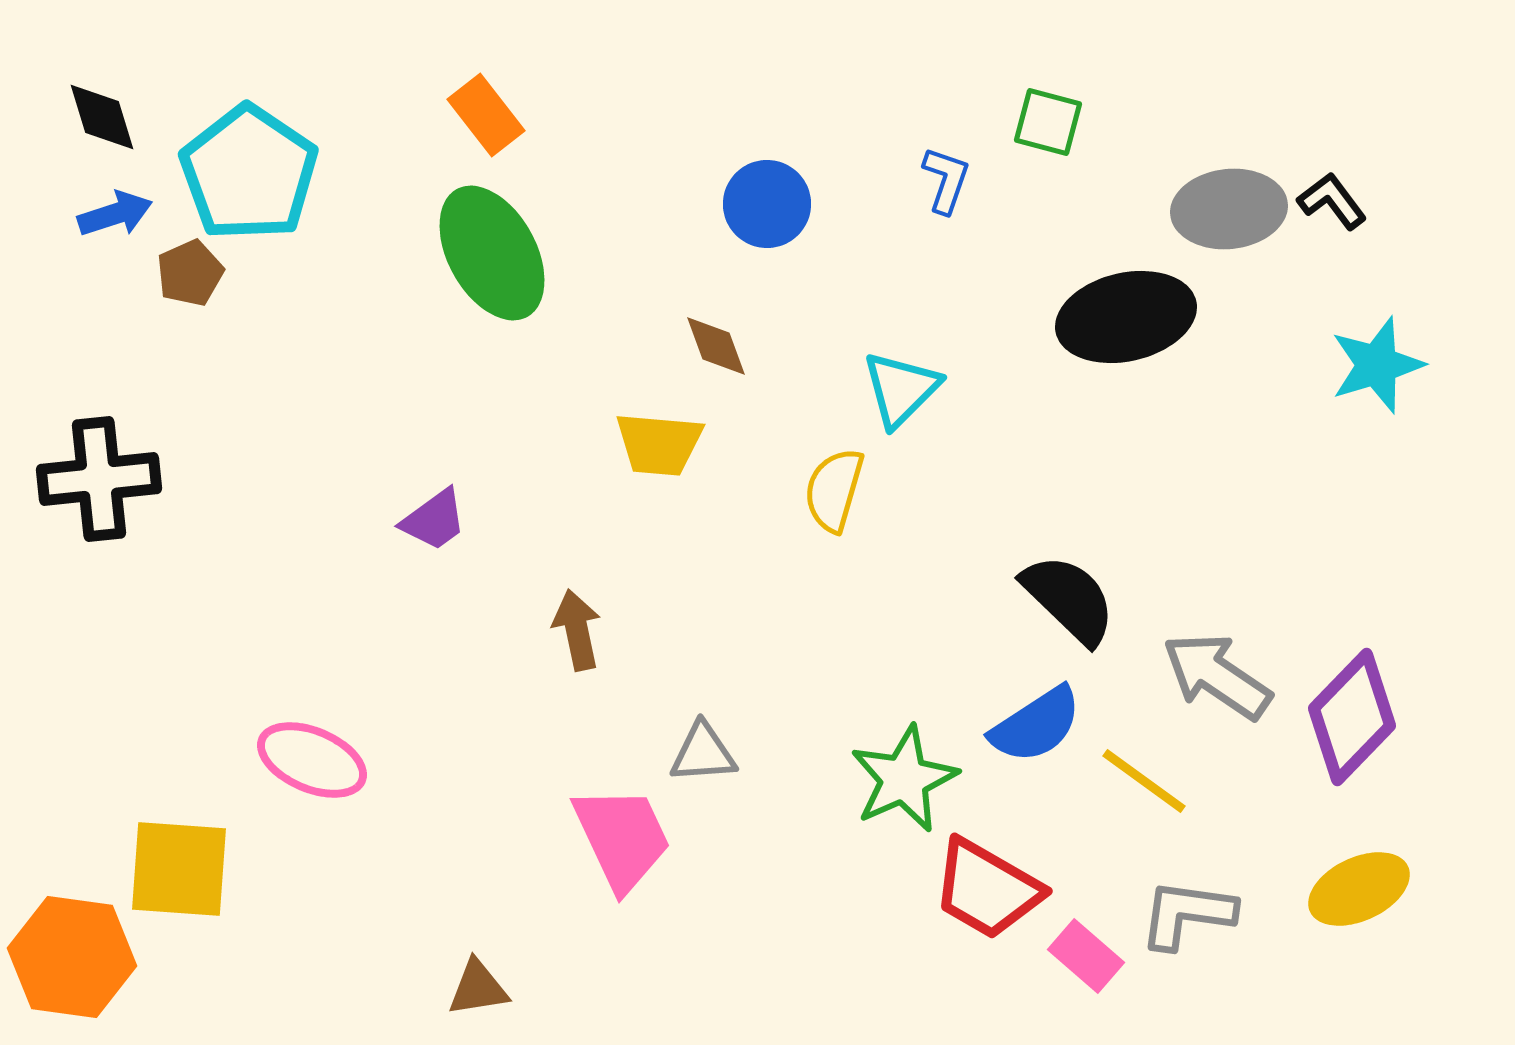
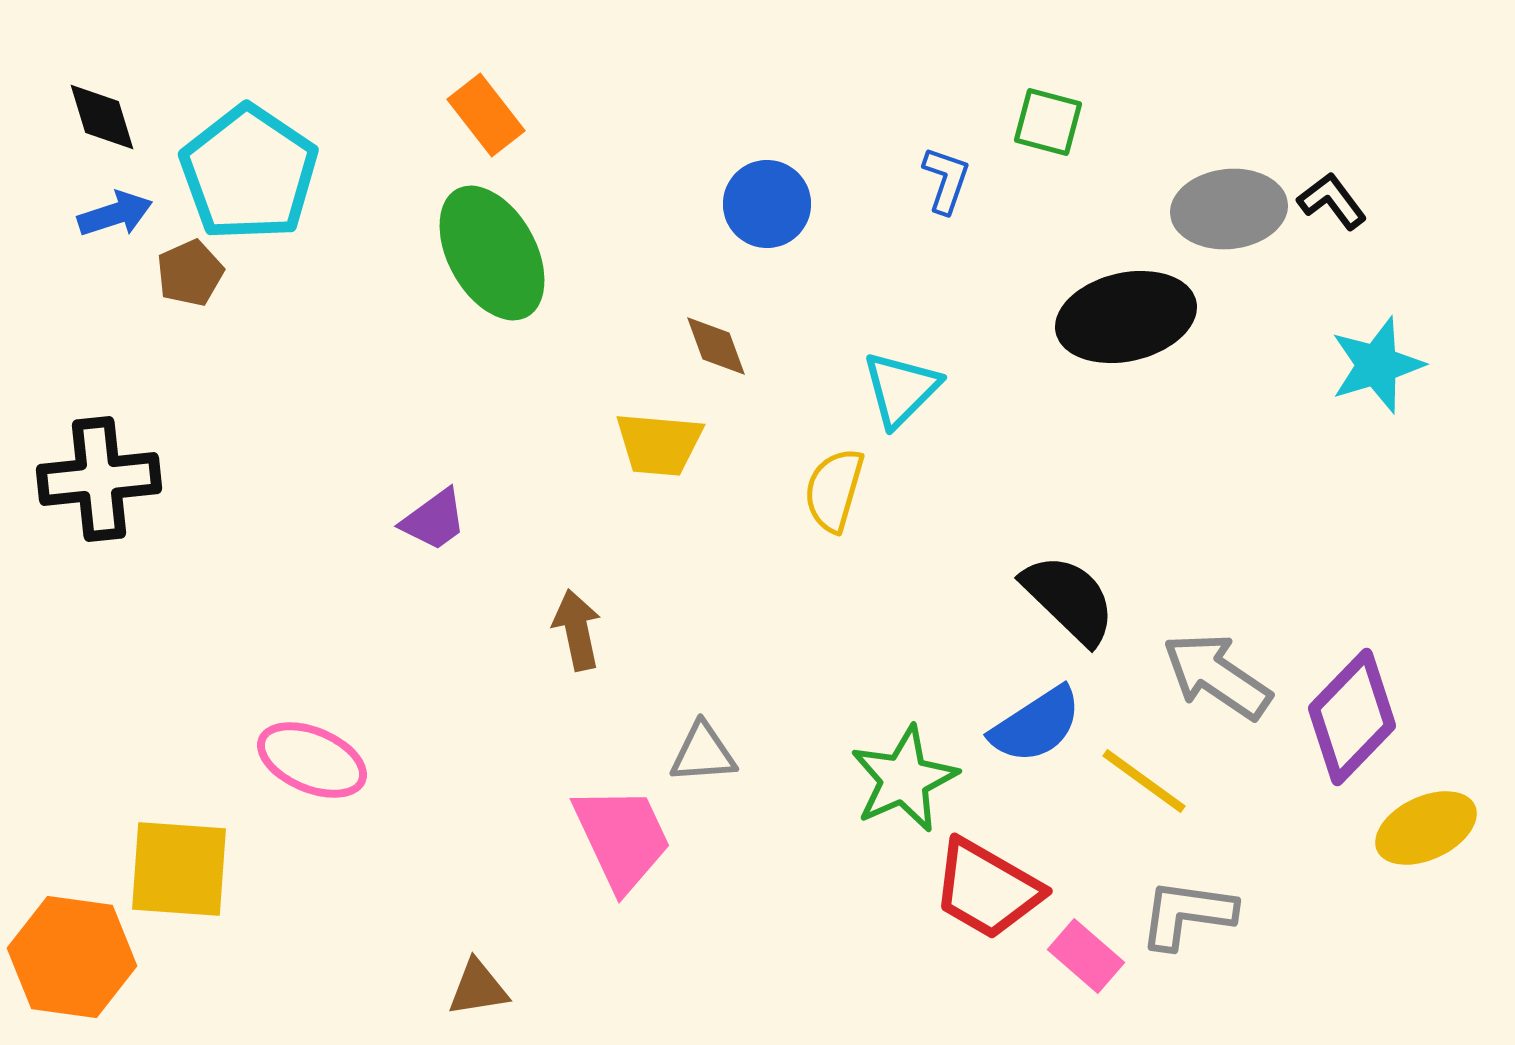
yellow ellipse: moved 67 px right, 61 px up
